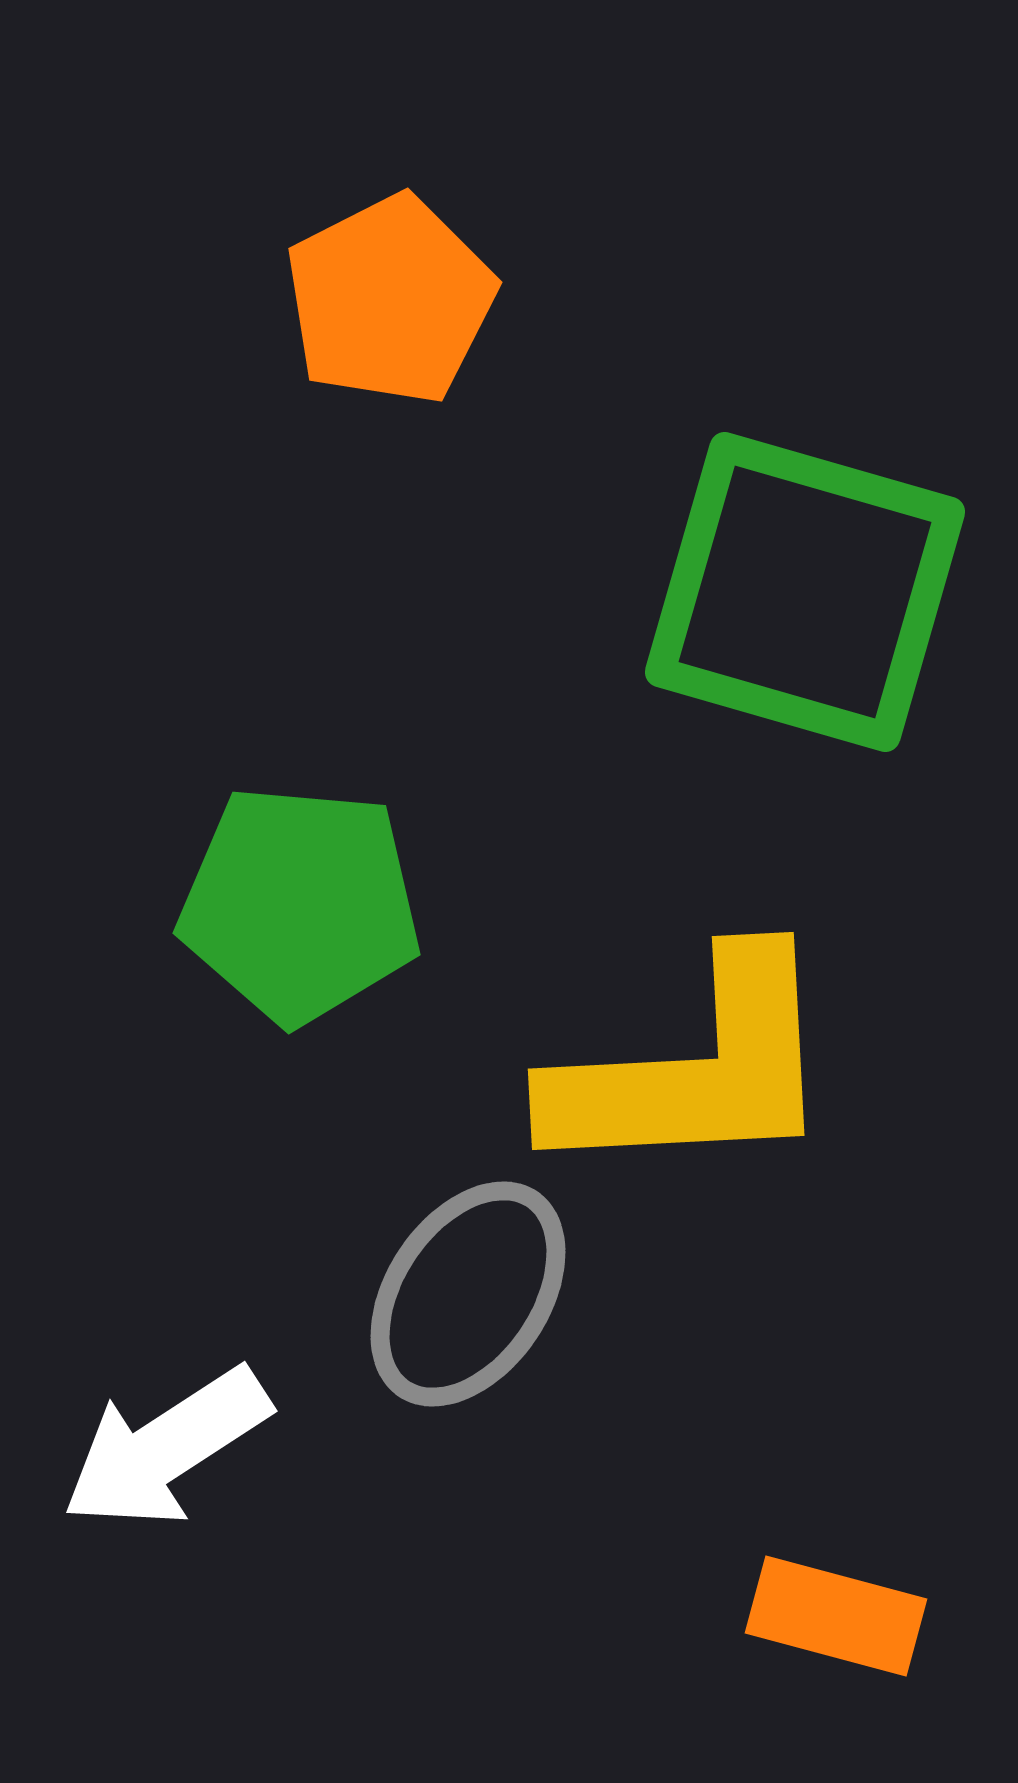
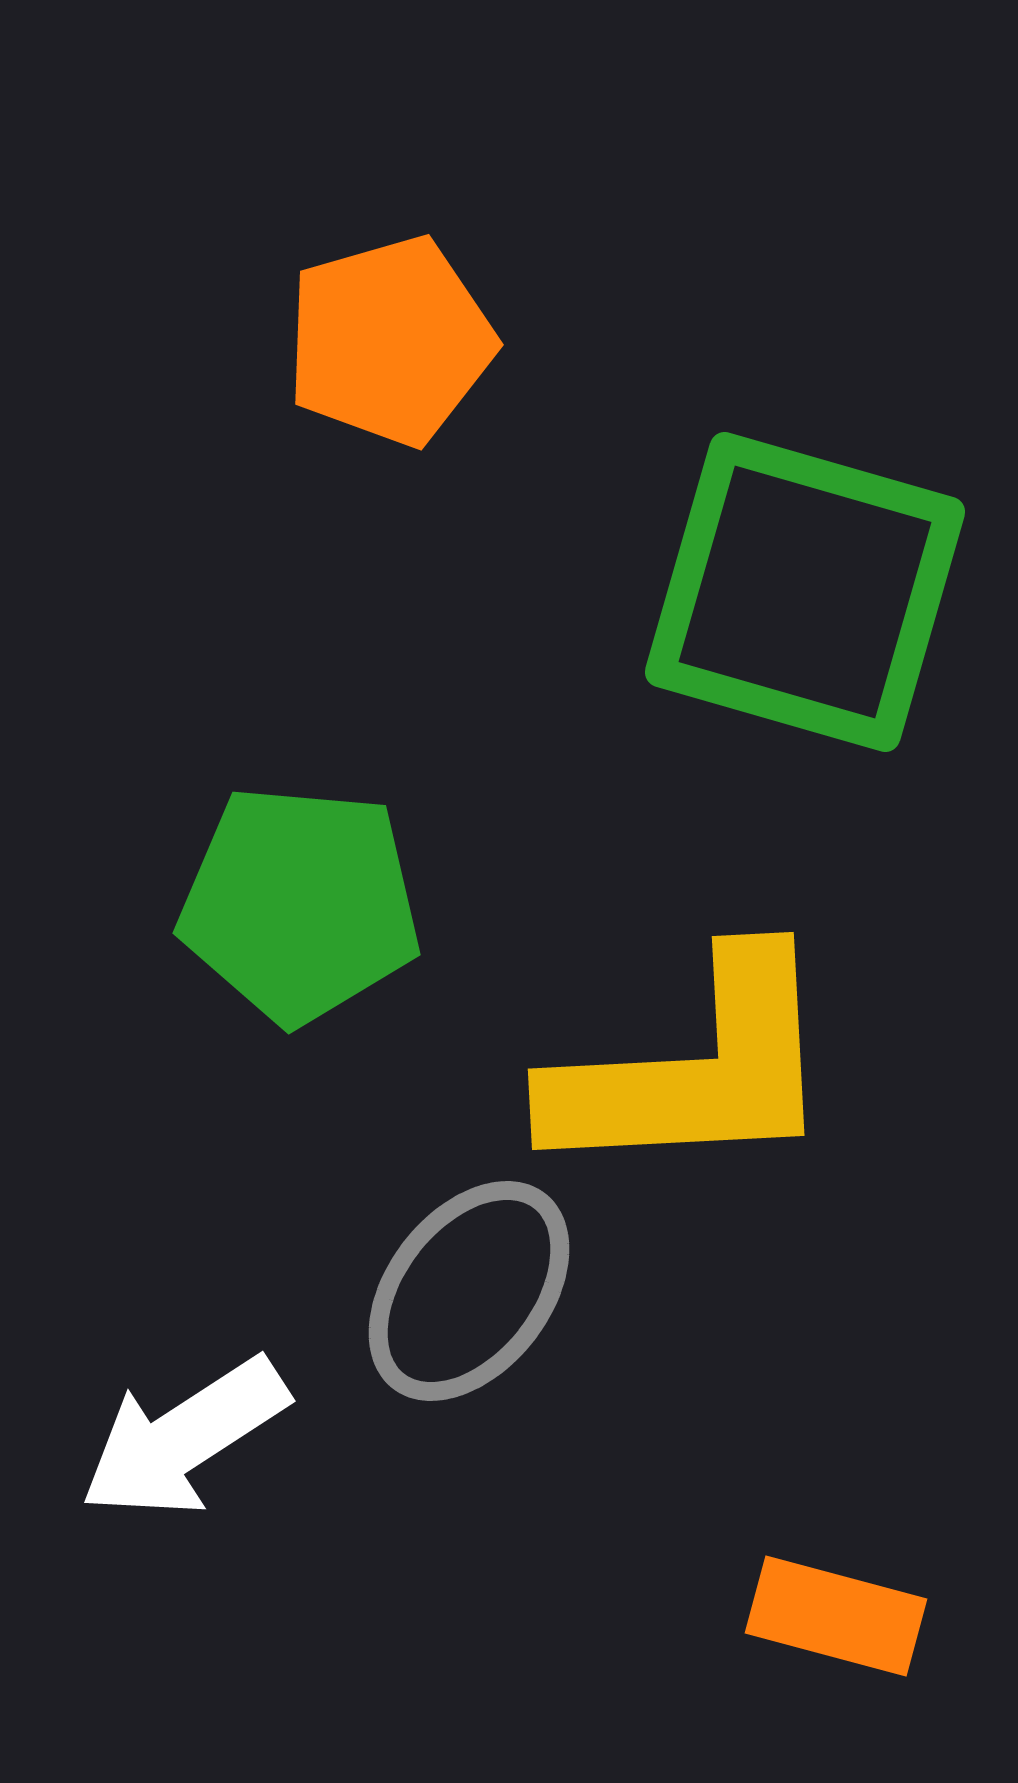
orange pentagon: moved 41 px down; rotated 11 degrees clockwise
gray ellipse: moved 1 px right, 3 px up; rotated 4 degrees clockwise
white arrow: moved 18 px right, 10 px up
